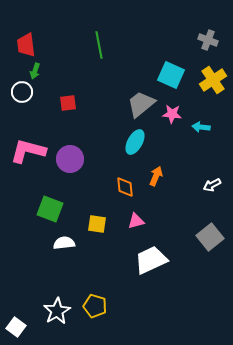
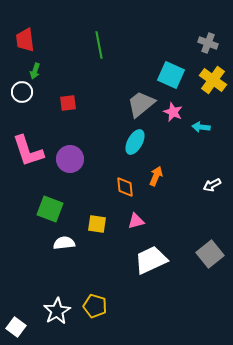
gray cross: moved 3 px down
red trapezoid: moved 1 px left, 5 px up
yellow cross: rotated 20 degrees counterclockwise
pink star: moved 1 px right, 2 px up; rotated 18 degrees clockwise
pink L-shape: rotated 123 degrees counterclockwise
gray square: moved 17 px down
